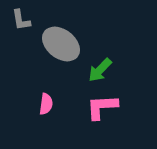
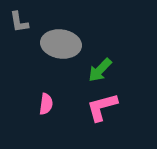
gray L-shape: moved 2 px left, 2 px down
gray ellipse: rotated 30 degrees counterclockwise
pink L-shape: rotated 12 degrees counterclockwise
